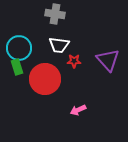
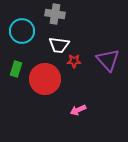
cyan circle: moved 3 px right, 17 px up
green rectangle: moved 1 px left, 2 px down; rotated 35 degrees clockwise
